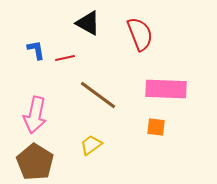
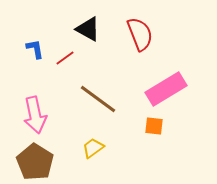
black triangle: moved 6 px down
blue L-shape: moved 1 px left, 1 px up
red line: rotated 24 degrees counterclockwise
pink rectangle: rotated 33 degrees counterclockwise
brown line: moved 4 px down
pink arrow: rotated 24 degrees counterclockwise
orange square: moved 2 px left, 1 px up
yellow trapezoid: moved 2 px right, 3 px down
